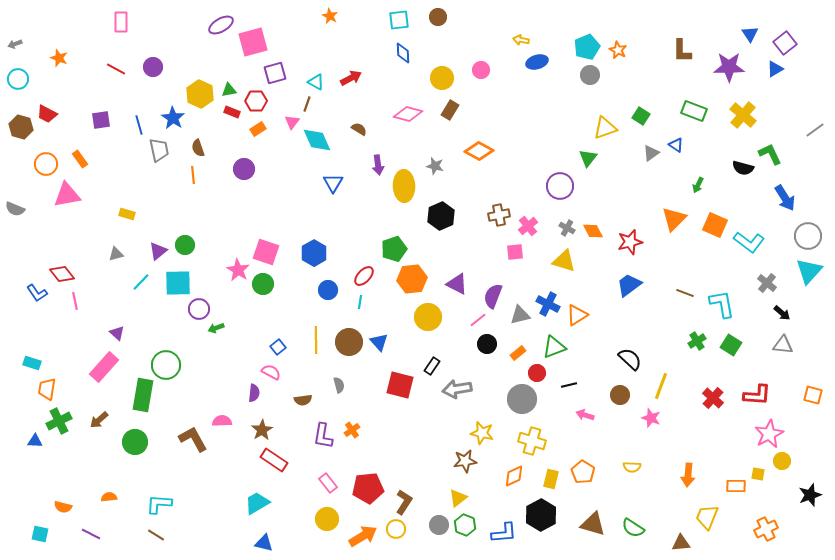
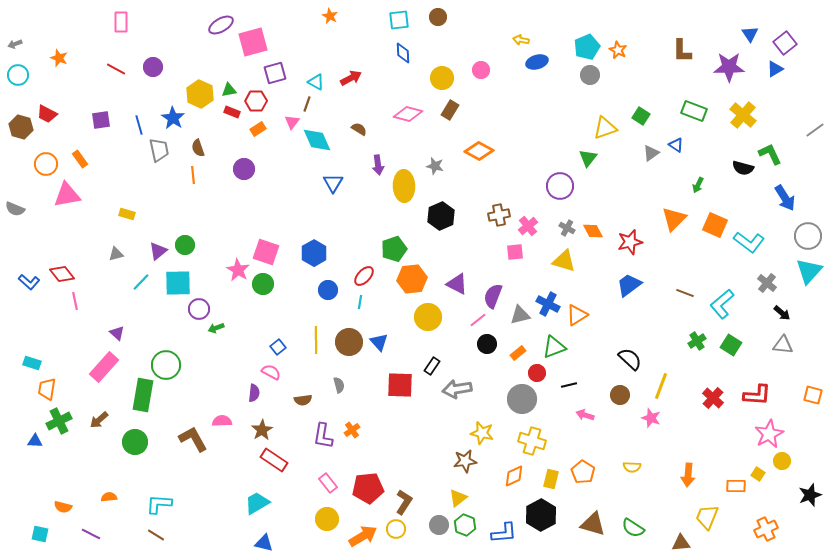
cyan circle at (18, 79): moved 4 px up
blue L-shape at (37, 293): moved 8 px left, 11 px up; rotated 15 degrees counterclockwise
cyan L-shape at (722, 304): rotated 120 degrees counterclockwise
red square at (400, 385): rotated 12 degrees counterclockwise
yellow square at (758, 474): rotated 24 degrees clockwise
